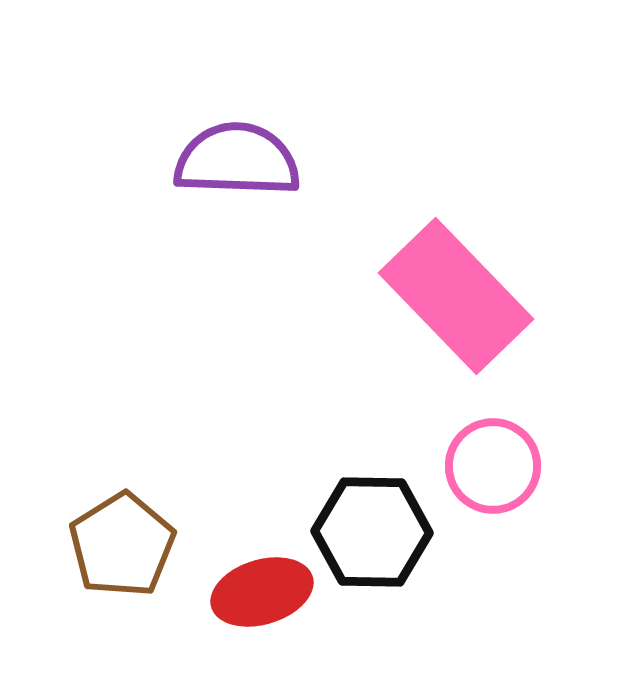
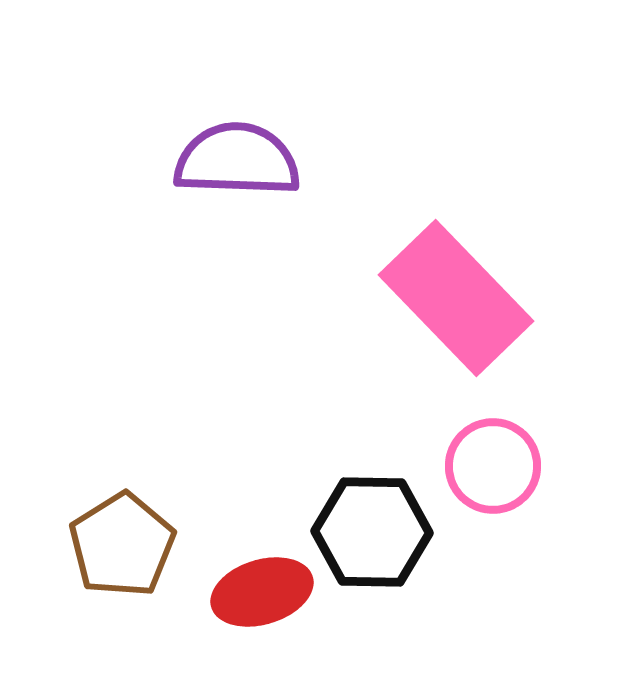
pink rectangle: moved 2 px down
